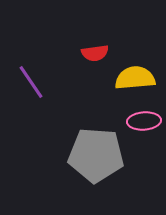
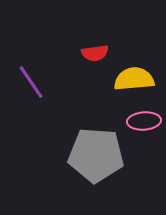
yellow semicircle: moved 1 px left, 1 px down
